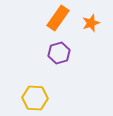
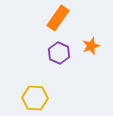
orange star: moved 23 px down
purple hexagon: rotated 20 degrees counterclockwise
